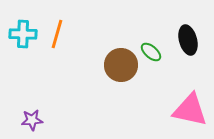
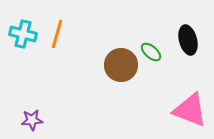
cyan cross: rotated 12 degrees clockwise
pink triangle: rotated 9 degrees clockwise
